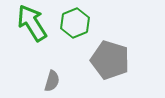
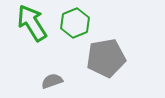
gray pentagon: moved 4 px left, 2 px up; rotated 27 degrees counterclockwise
gray semicircle: rotated 125 degrees counterclockwise
